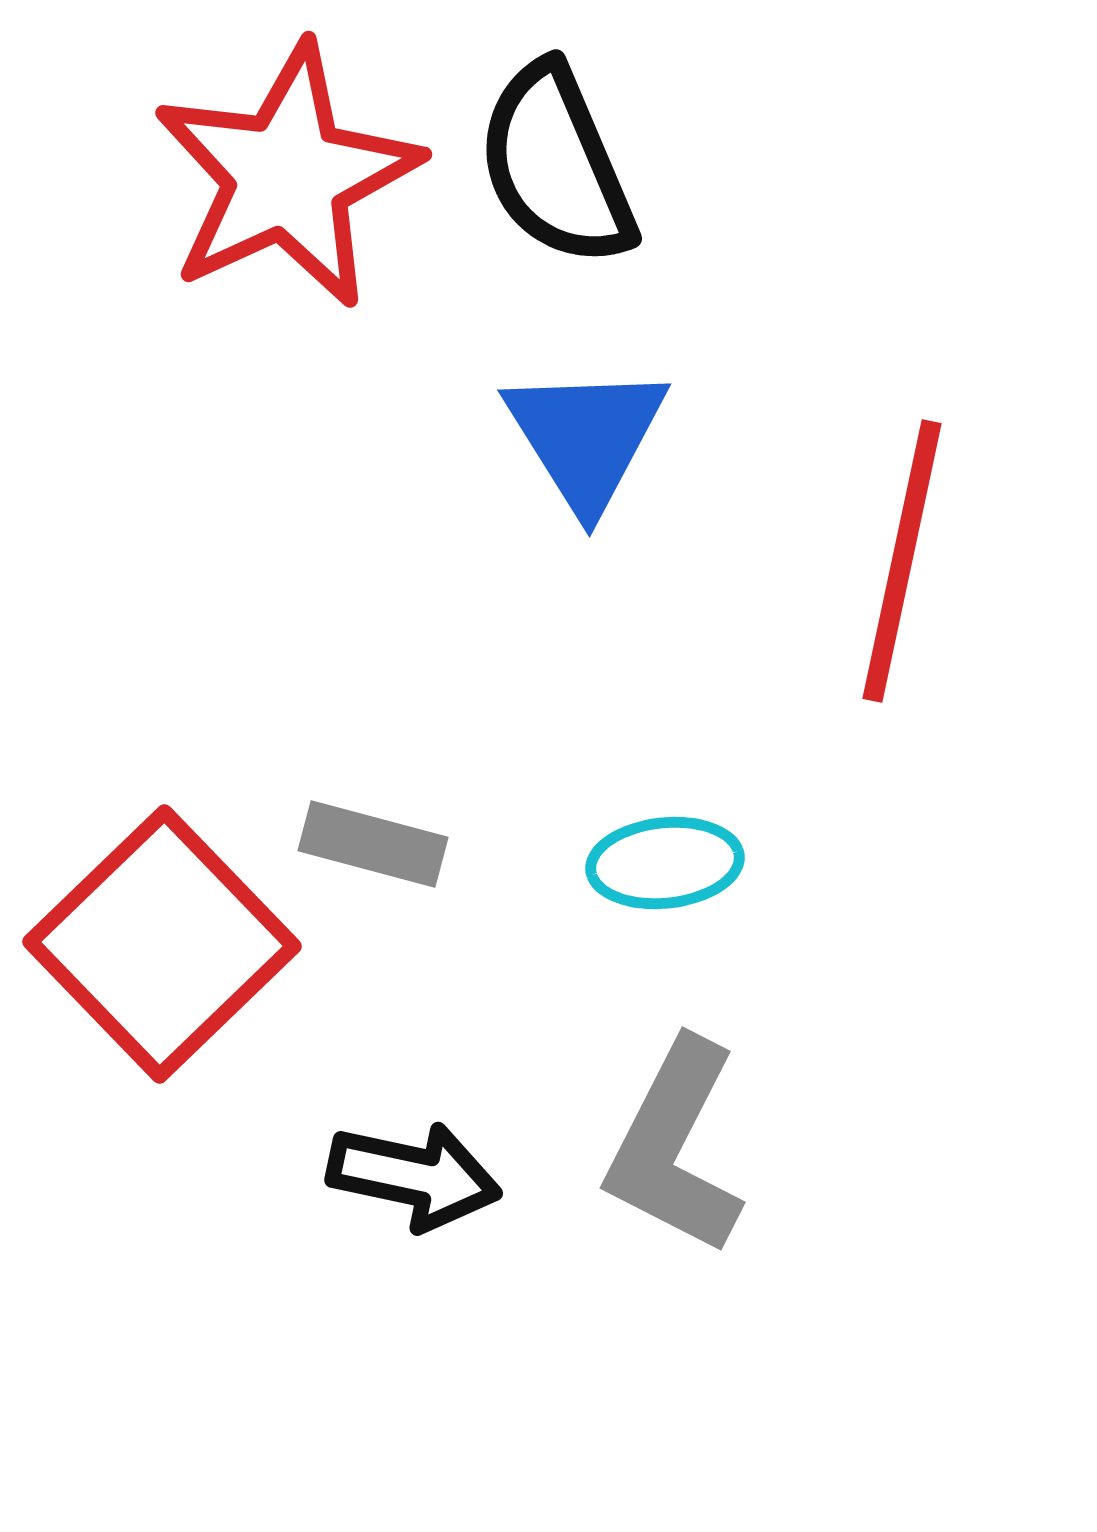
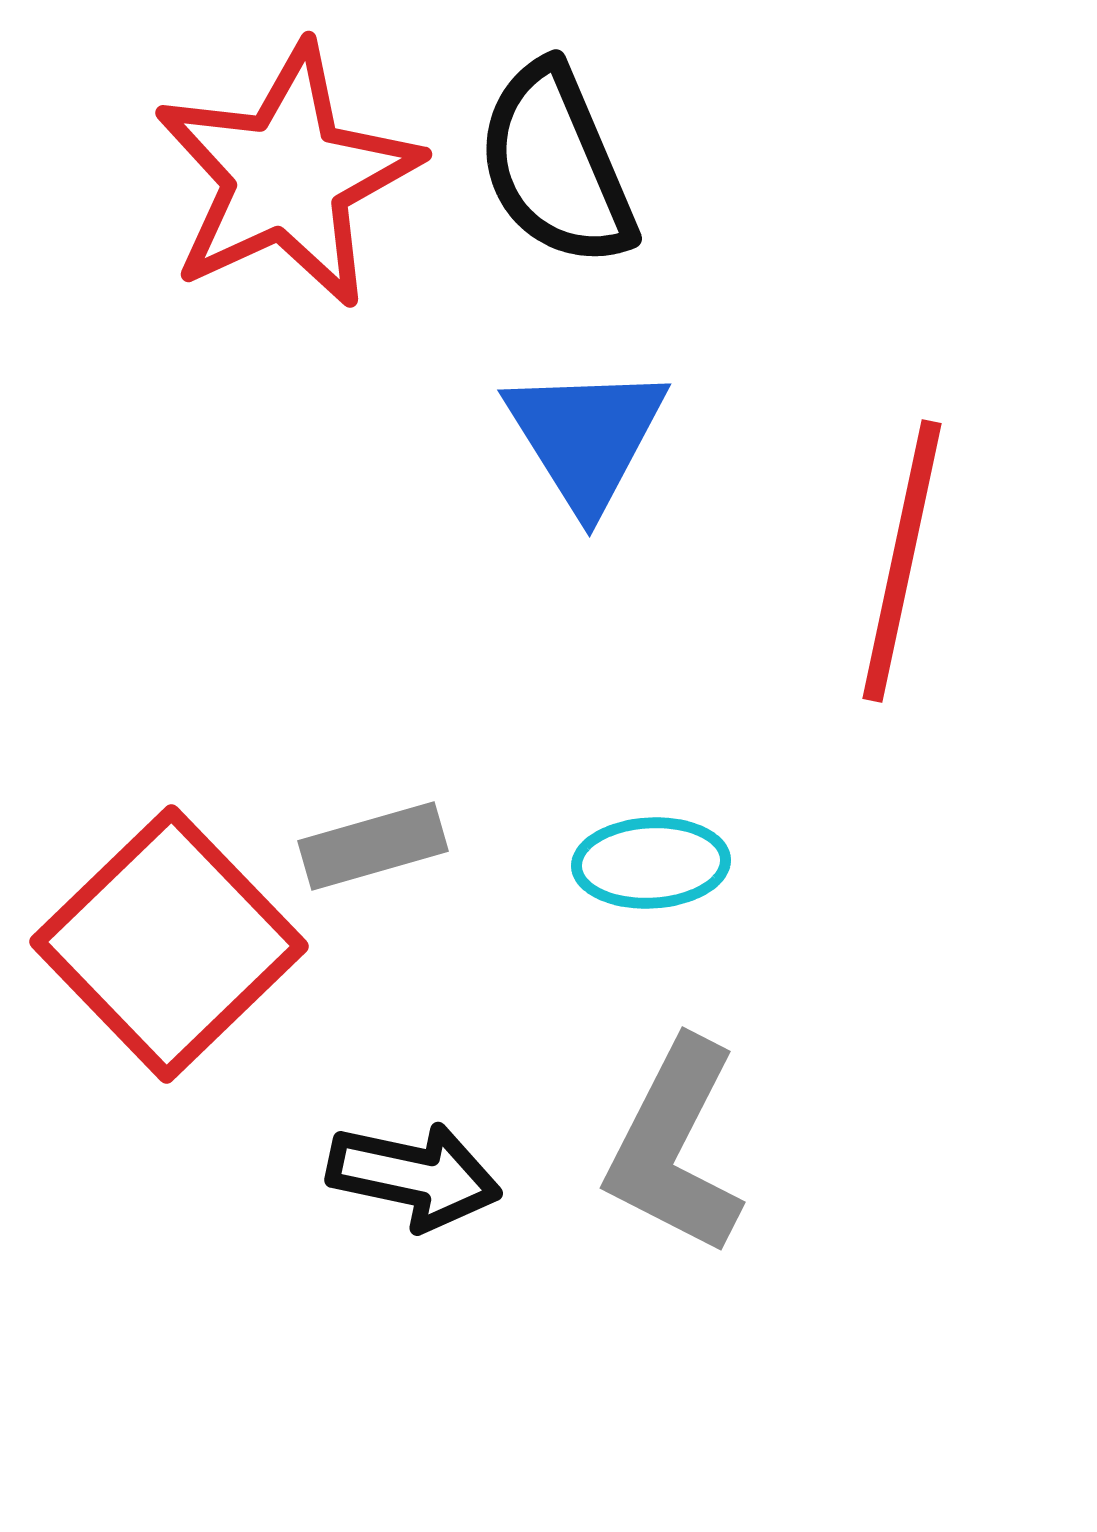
gray rectangle: moved 2 px down; rotated 31 degrees counterclockwise
cyan ellipse: moved 14 px left; rotated 3 degrees clockwise
red square: moved 7 px right
